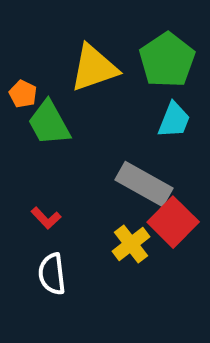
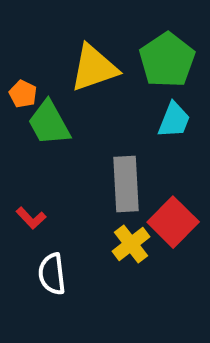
gray rectangle: moved 18 px left; rotated 58 degrees clockwise
red L-shape: moved 15 px left
